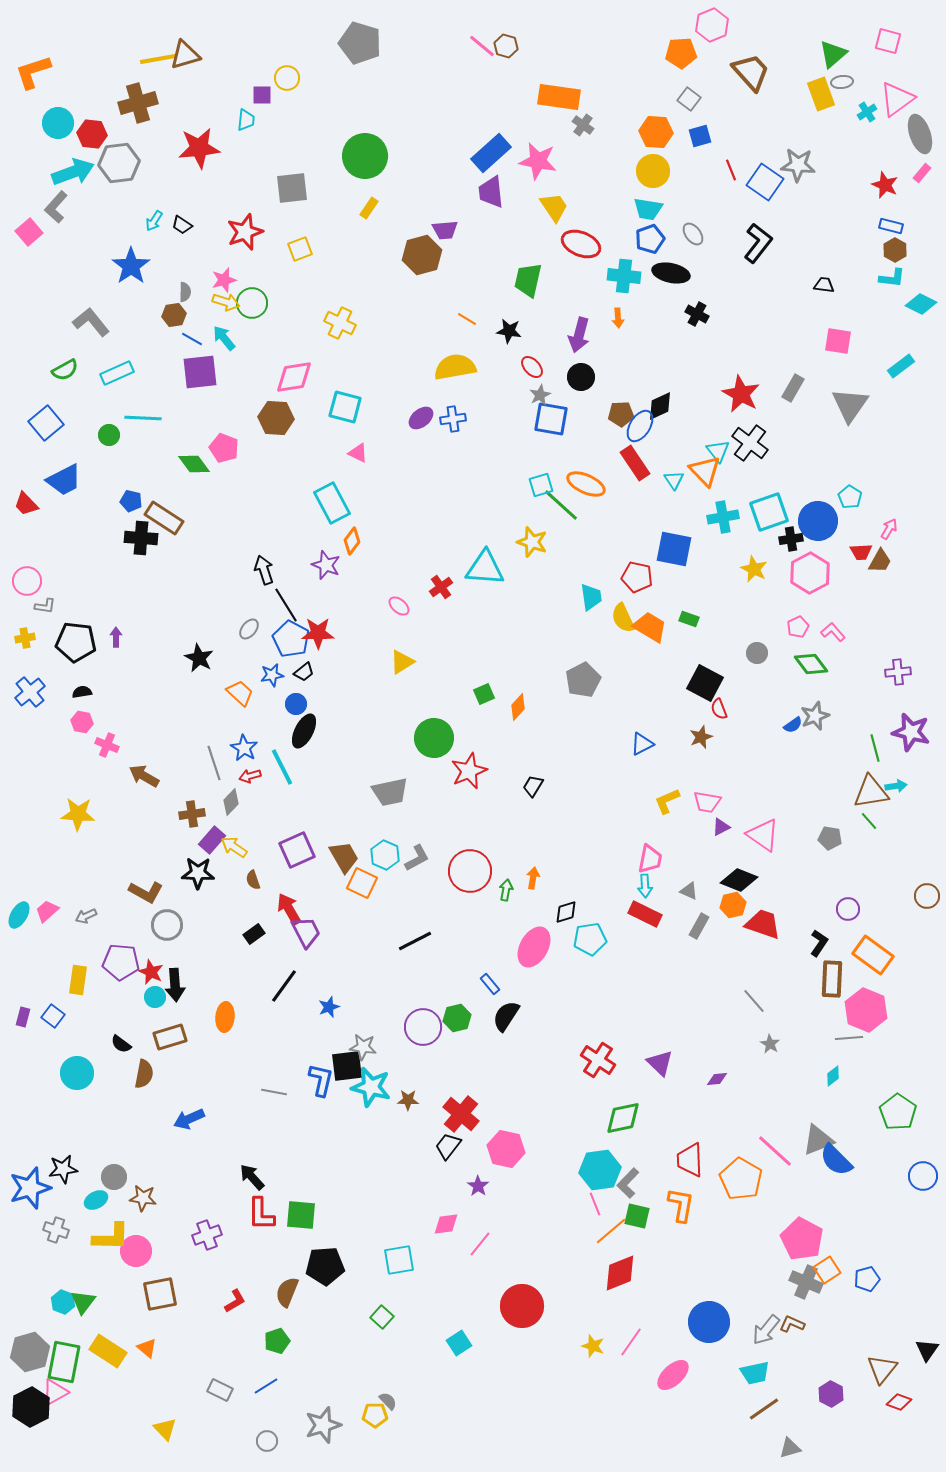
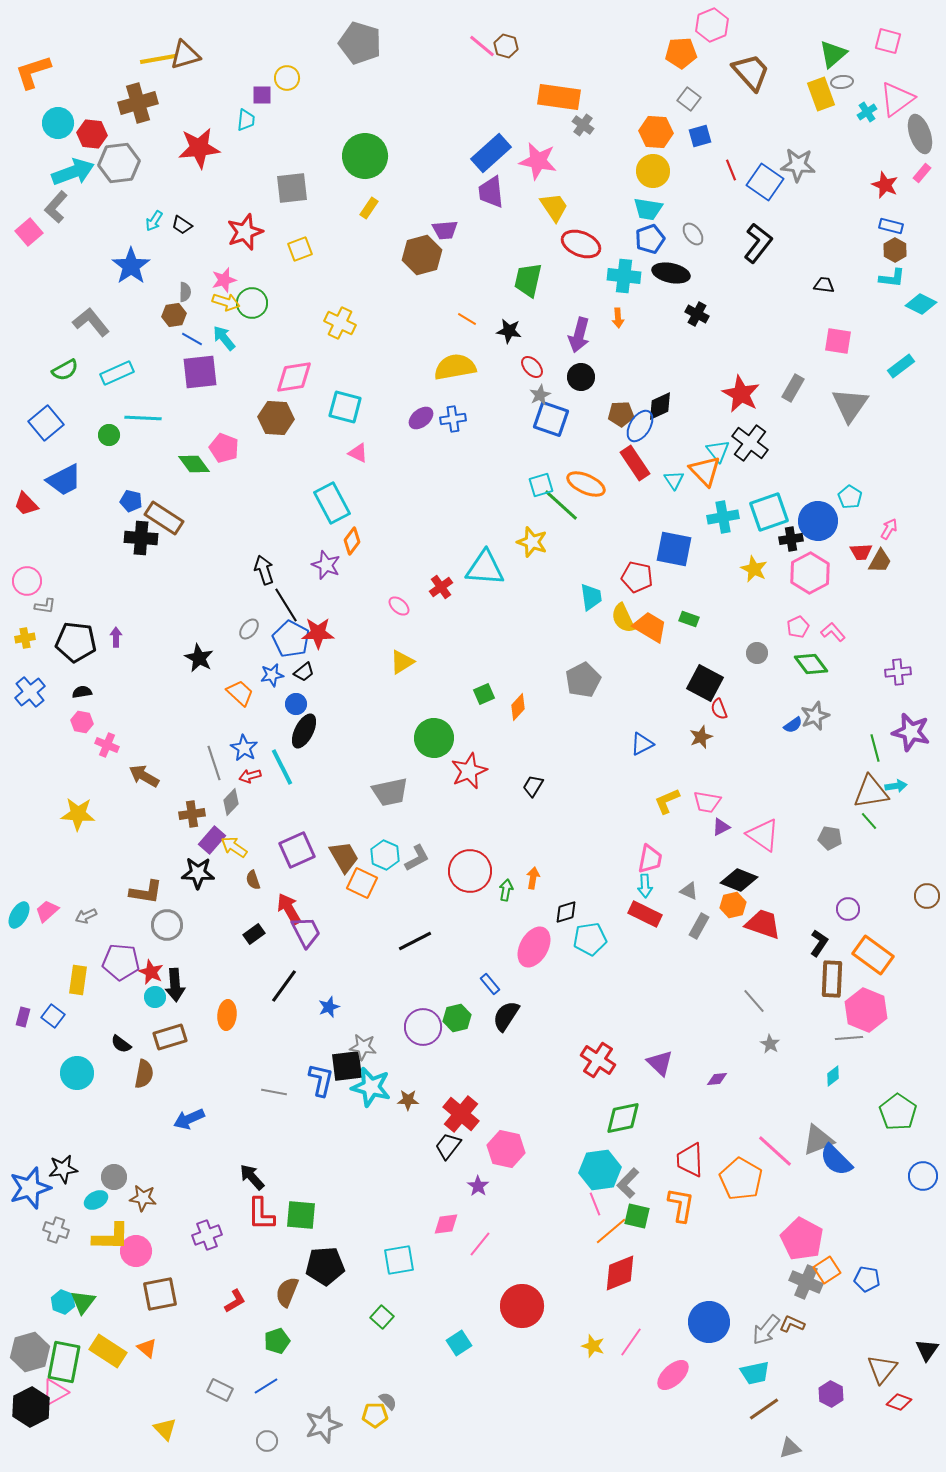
blue square at (551, 419): rotated 9 degrees clockwise
brown L-shape at (146, 892): rotated 20 degrees counterclockwise
orange ellipse at (225, 1017): moved 2 px right, 2 px up
blue pentagon at (867, 1279): rotated 25 degrees clockwise
